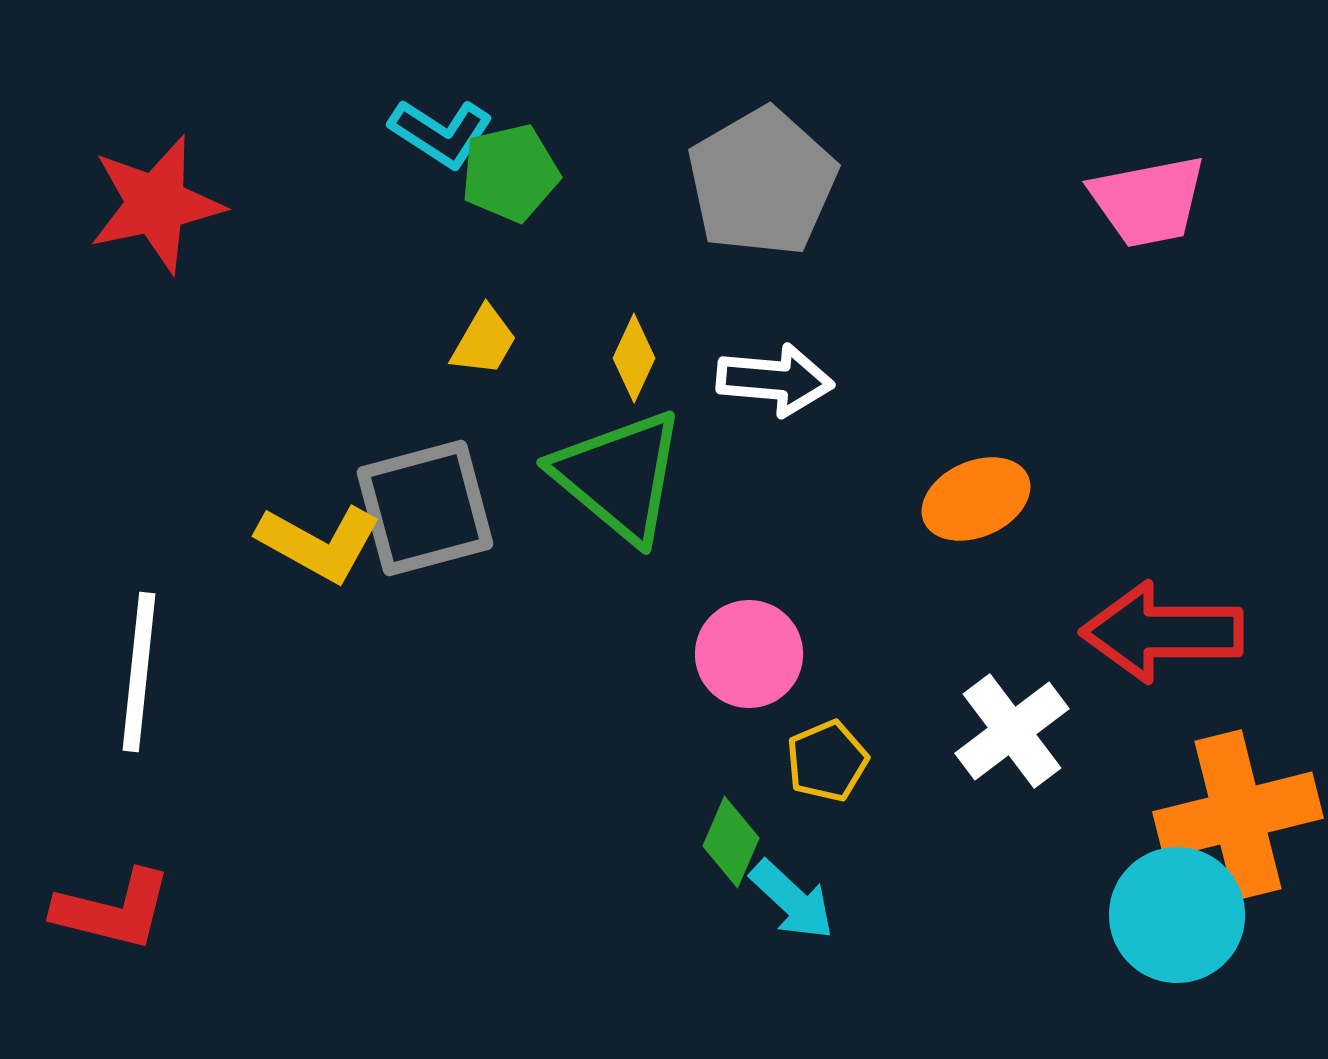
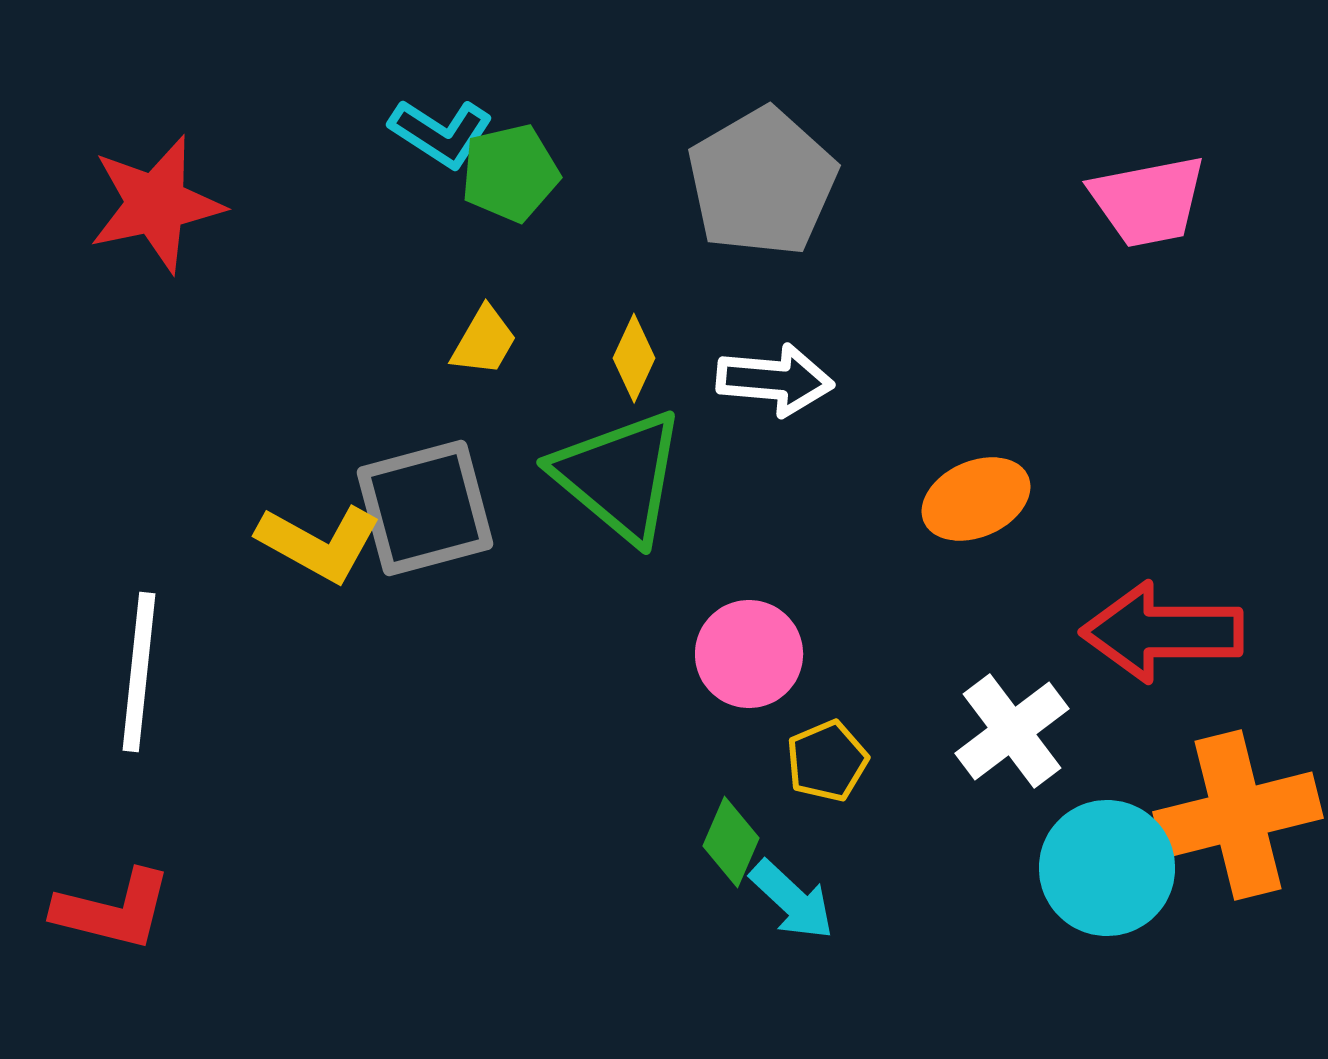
cyan circle: moved 70 px left, 47 px up
